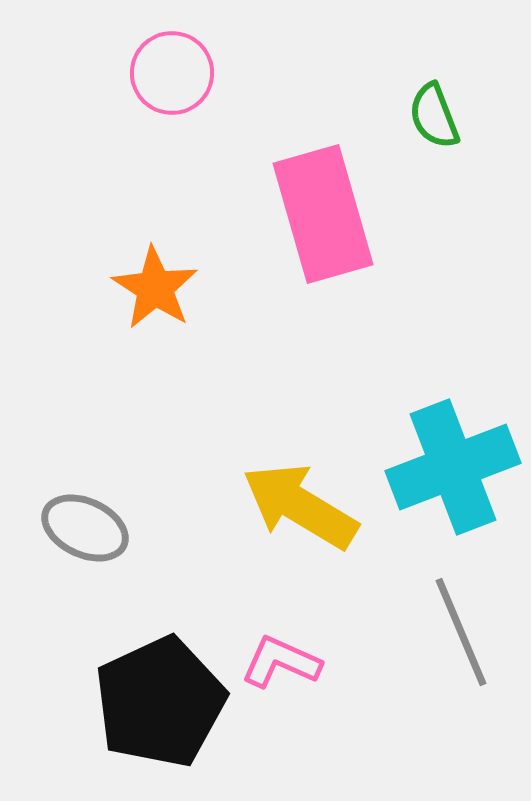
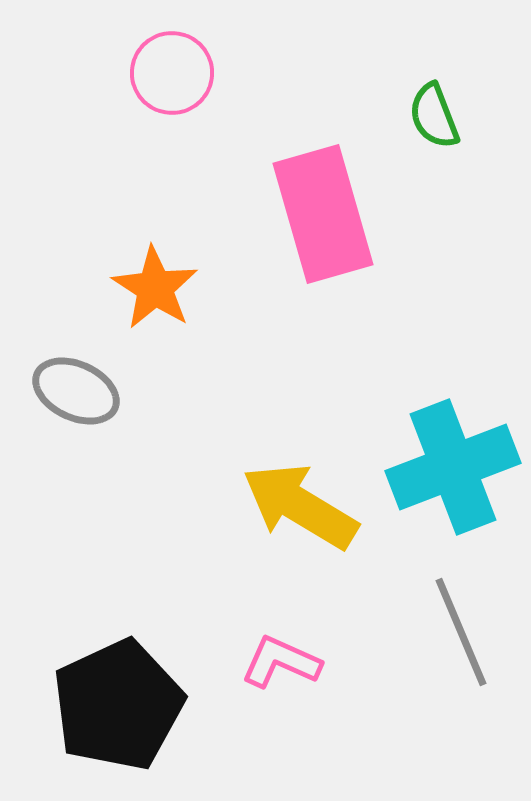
gray ellipse: moved 9 px left, 137 px up
black pentagon: moved 42 px left, 3 px down
